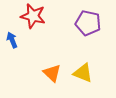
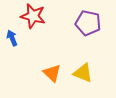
blue arrow: moved 2 px up
